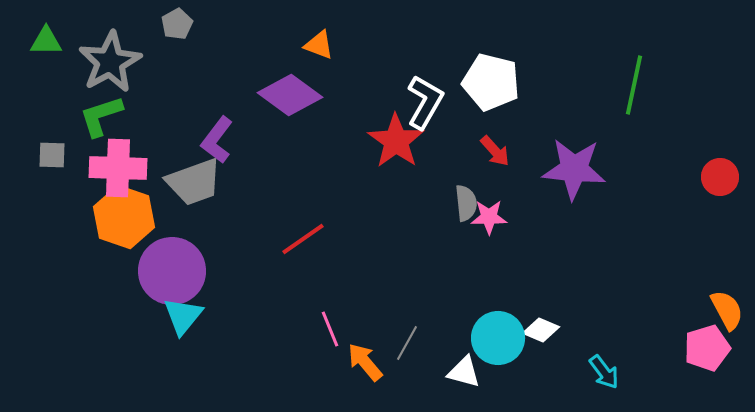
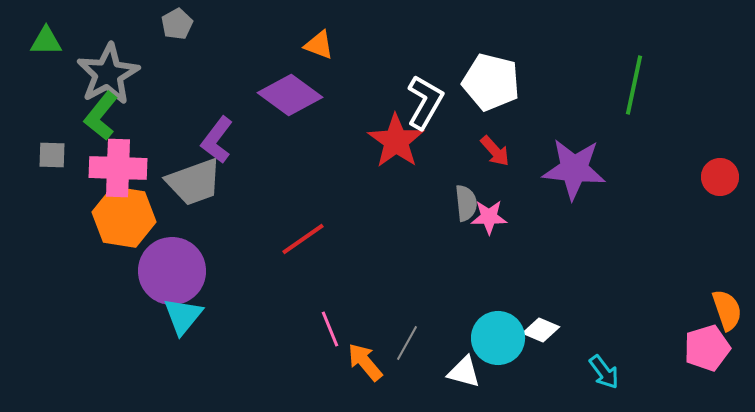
gray star: moved 2 px left, 12 px down
green L-shape: rotated 33 degrees counterclockwise
orange hexagon: rotated 10 degrees counterclockwise
orange semicircle: rotated 9 degrees clockwise
